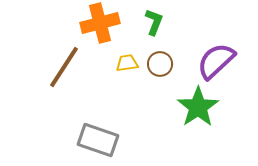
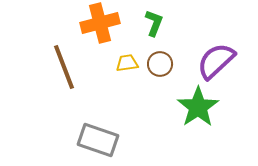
green L-shape: moved 1 px down
brown line: rotated 54 degrees counterclockwise
